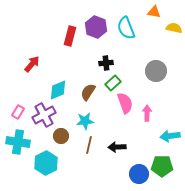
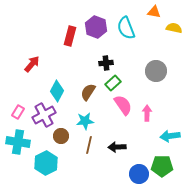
cyan diamond: moved 1 px left, 1 px down; rotated 40 degrees counterclockwise
pink semicircle: moved 2 px left, 2 px down; rotated 15 degrees counterclockwise
